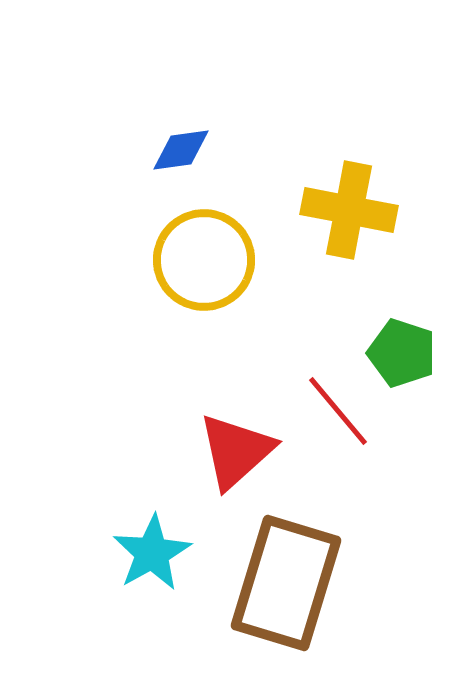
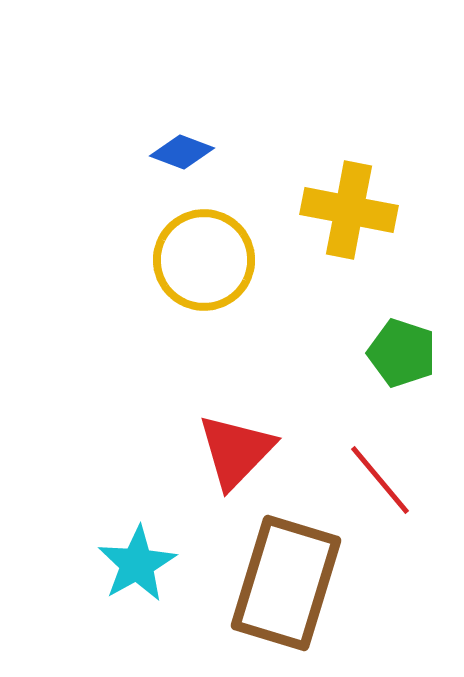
blue diamond: moved 1 px right, 2 px down; rotated 28 degrees clockwise
red line: moved 42 px right, 69 px down
red triangle: rotated 4 degrees counterclockwise
cyan star: moved 15 px left, 11 px down
